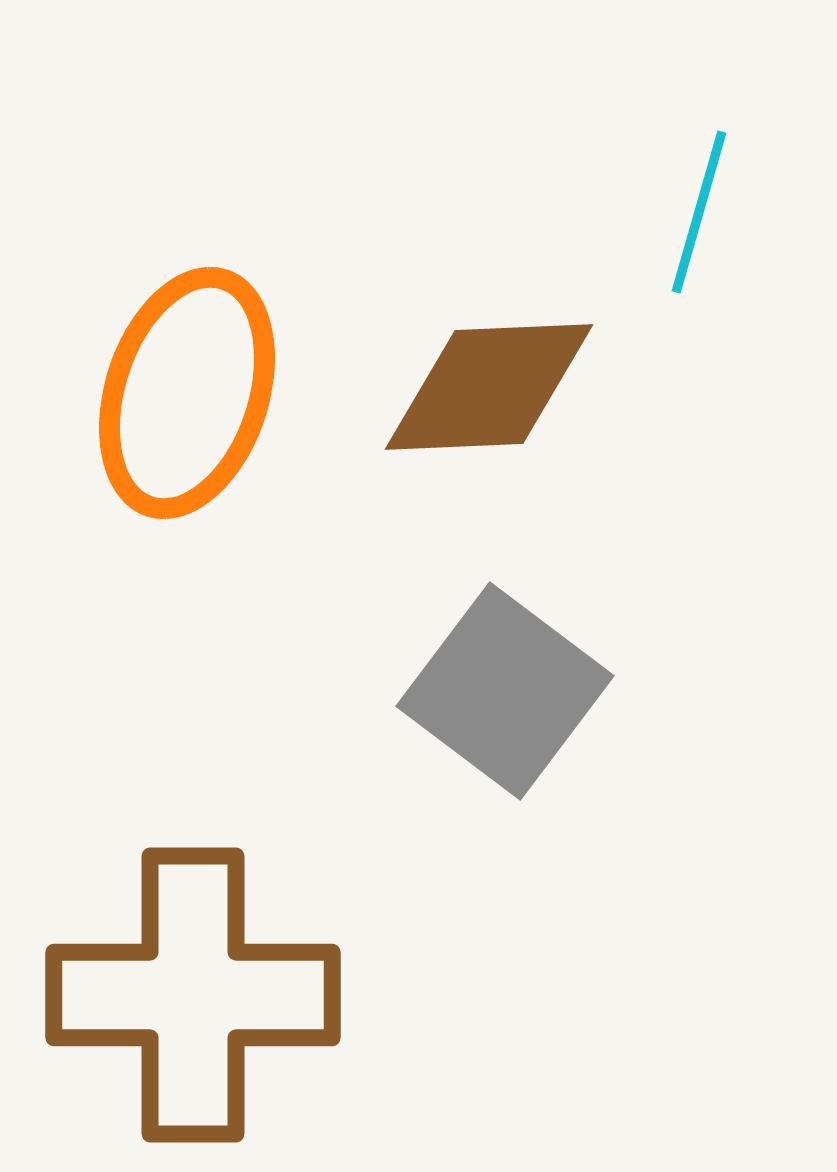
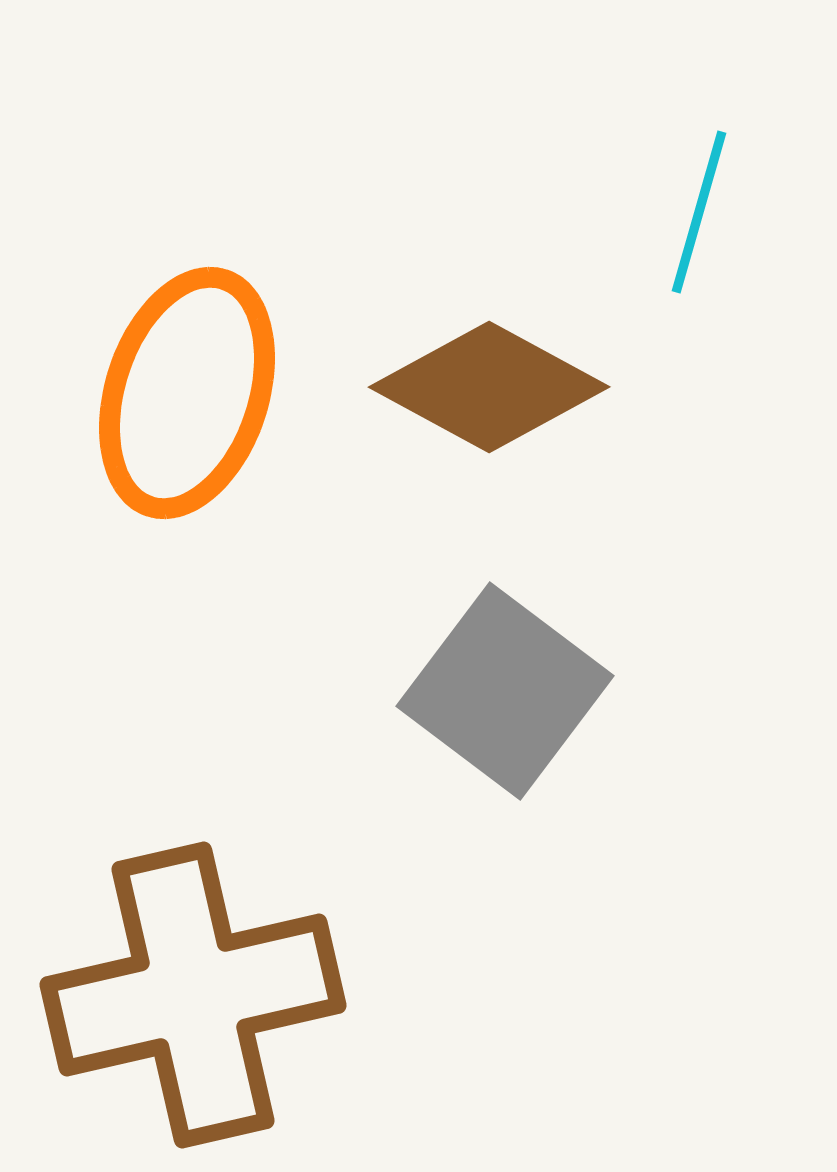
brown diamond: rotated 31 degrees clockwise
brown cross: rotated 13 degrees counterclockwise
